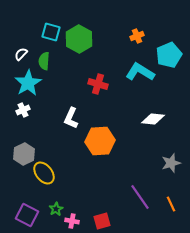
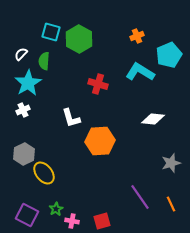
white L-shape: rotated 40 degrees counterclockwise
